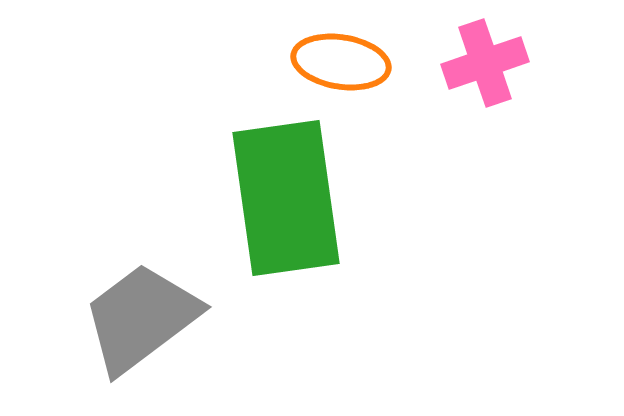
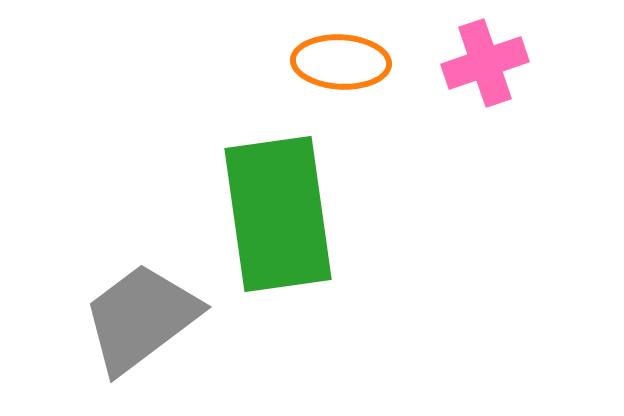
orange ellipse: rotated 6 degrees counterclockwise
green rectangle: moved 8 px left, 16 px down
